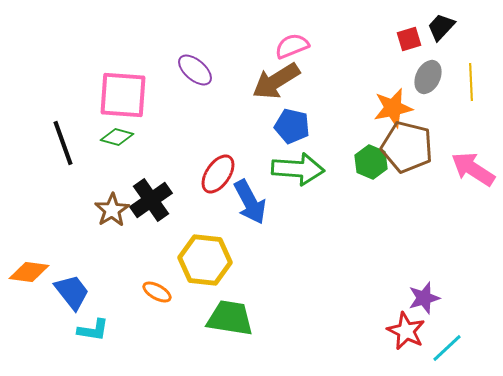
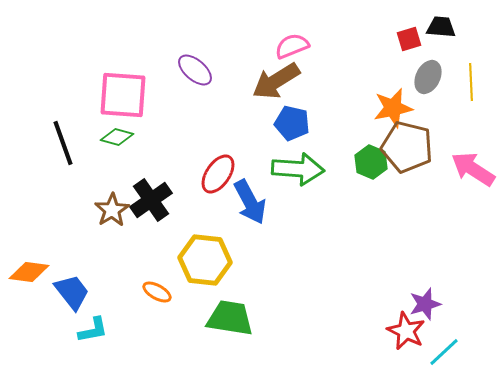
black trapezoid: rotated 52 degrees clockwise
blue pentagon: moved 3 px up
purple star: moved 1 px right, 6 px down
cyan L-shape: rotated 20 degrees counterclockwise
cyan line: moved 3 px left, 4 px down
